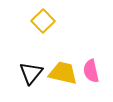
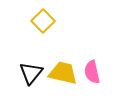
pink semicircle: moved 1 px right, 1 px down
